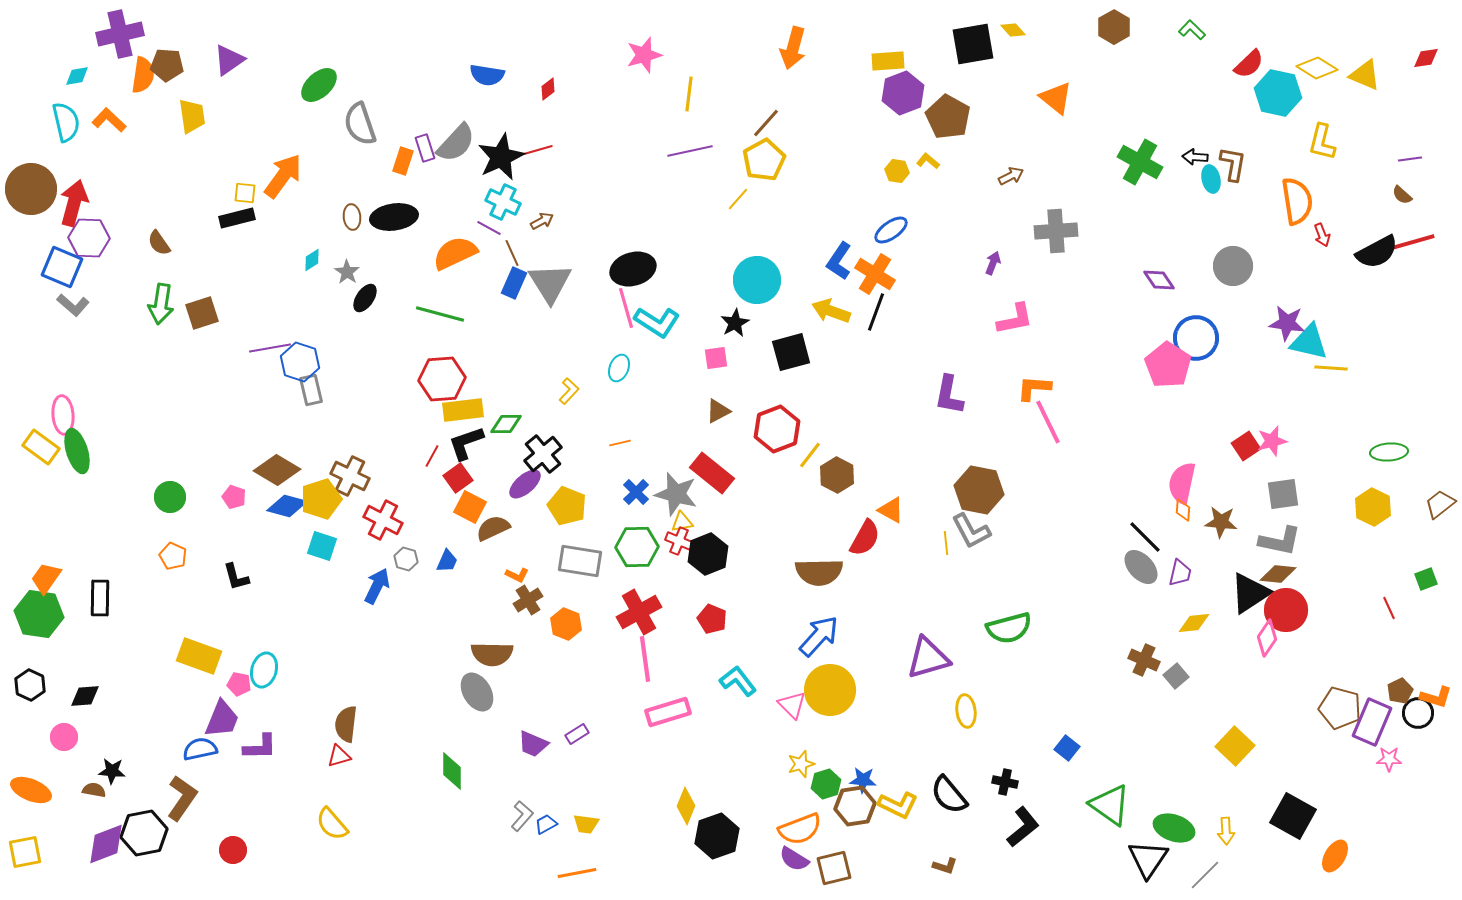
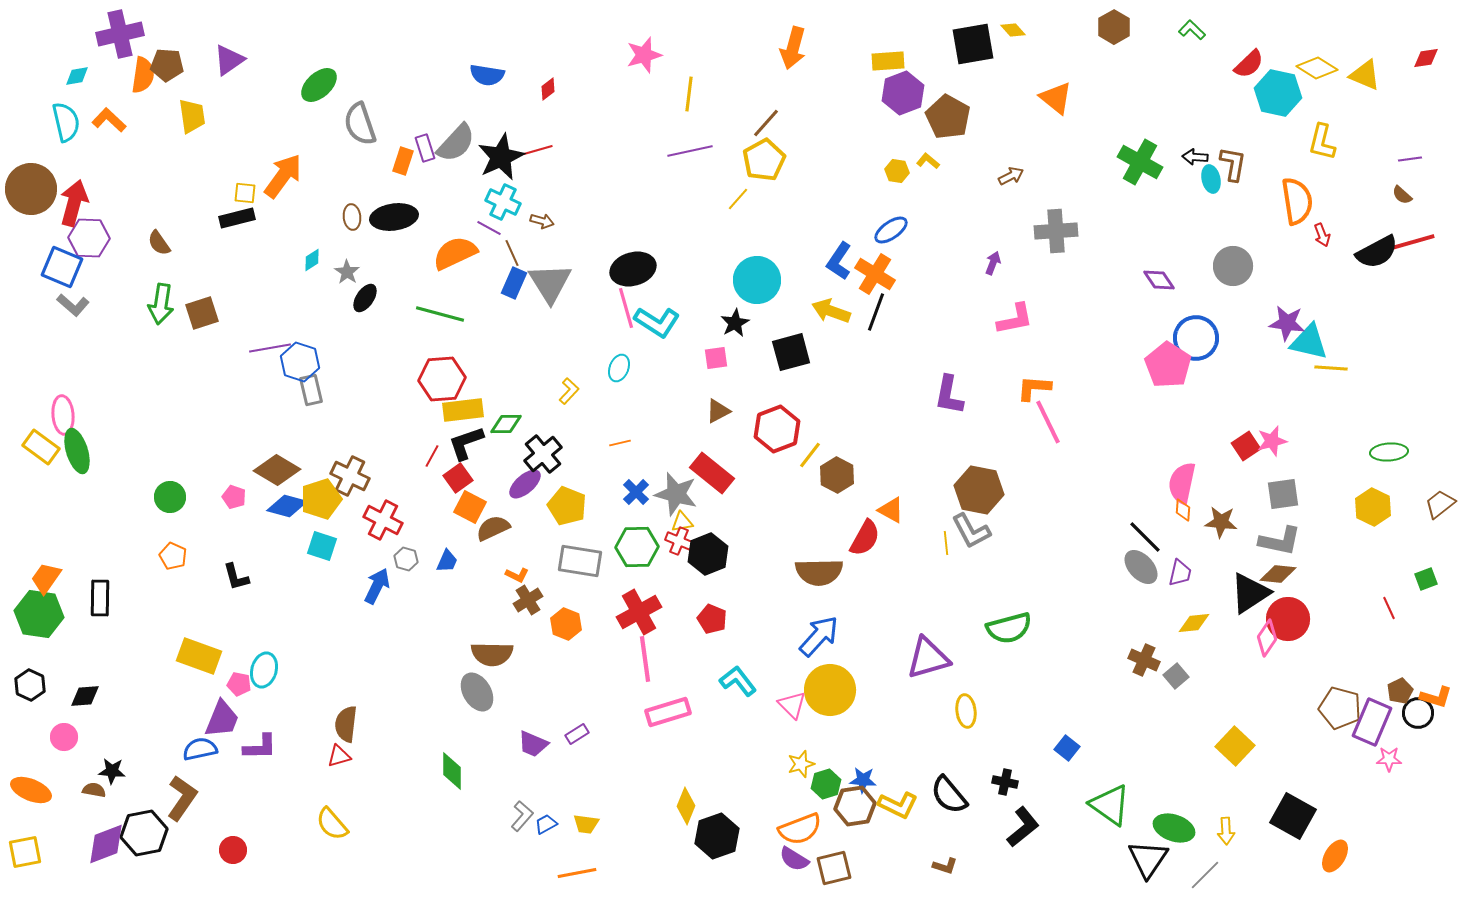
brown arrow at (542, 221): rotated 45 degrees clockwise
red circle at (1286, 610): moved 2 px right, 9 px down
